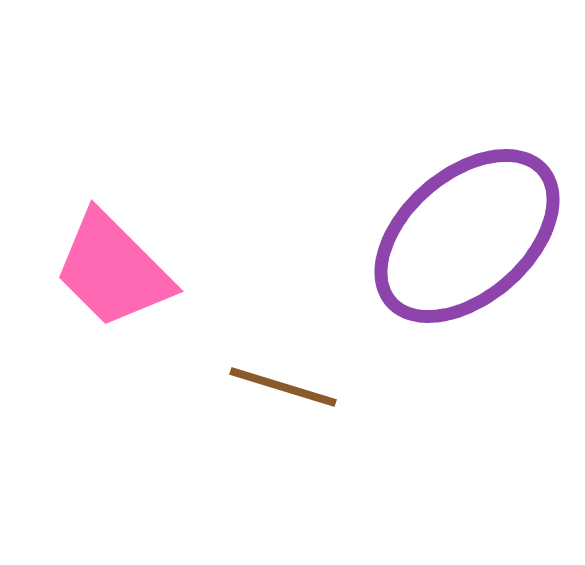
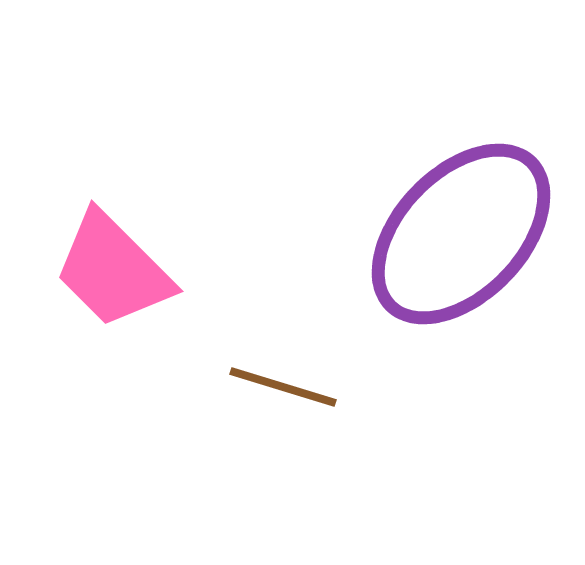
purple ellipse: moved 6 px left, 2 px up; rotated 5 degrees counterclockwise
